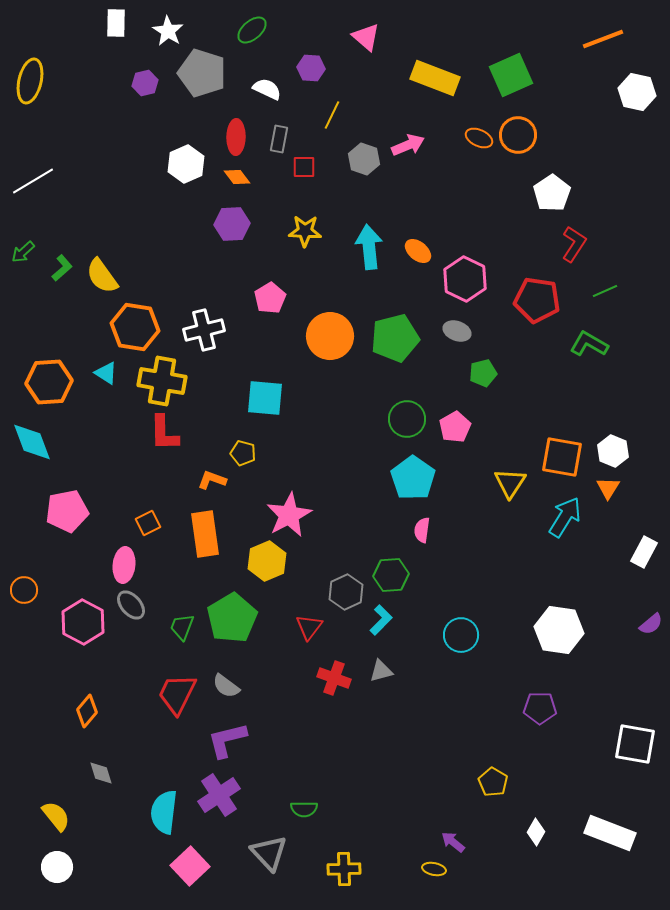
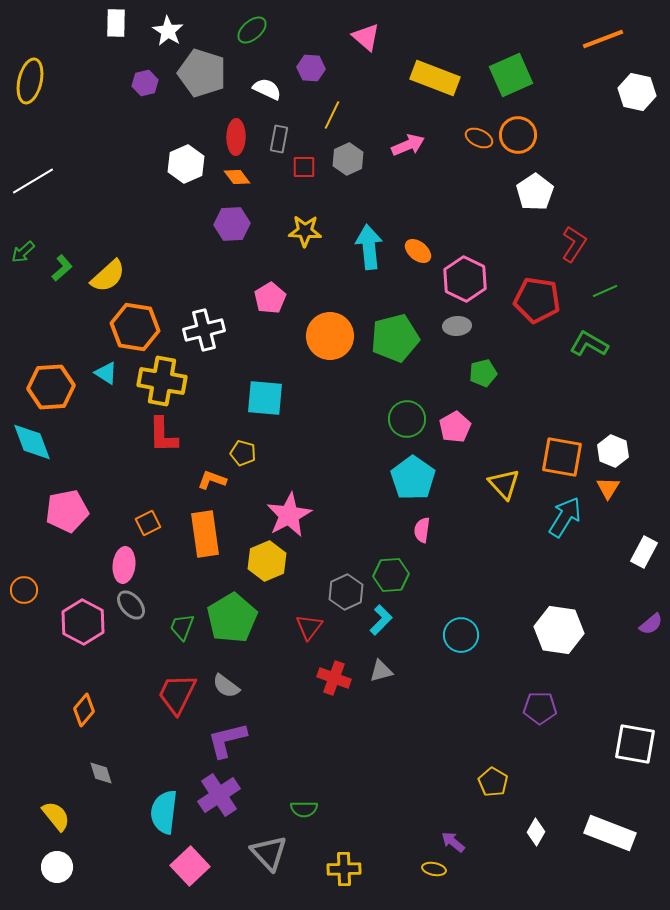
gray hexagon at (364, 159): moved 16 px left; rotated 16 degrees clockwise
white pentagon at (552, 193): moved 17 px left, 1 px up
yellow semicircle at (102, 276): moved 6 px right; rotated 96 degrees counterclockwise
gray ellipse at (457, 331): moved 5 px up; rotated 24 degrees counterclockwise
orange hexagon at (49, 382): moved 2 px right, 5 px down
red L-shape at (164, 433): moved 1 px left, 2 px down
yellow triangle at (510, 483): moved 6 px left, 1 px down; rotated 16 degrees counterclockwise
orange diamond at (87, 711): moved 3 px left, 1 px up
